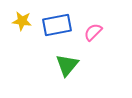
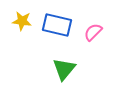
blue rectangle: rotated 24 degrees clockwise
green triangle: moved 3 px left, 4 px down
